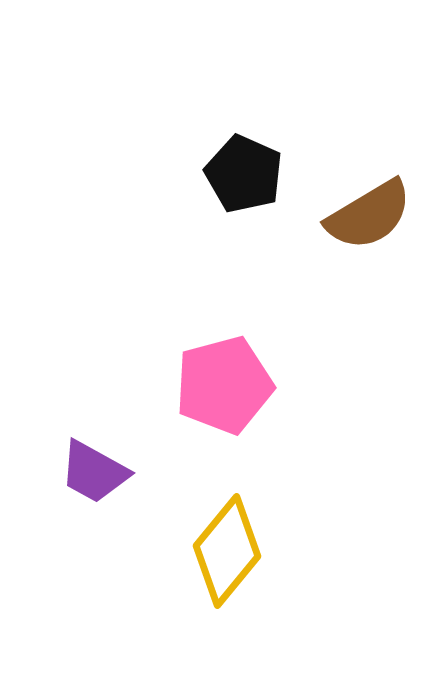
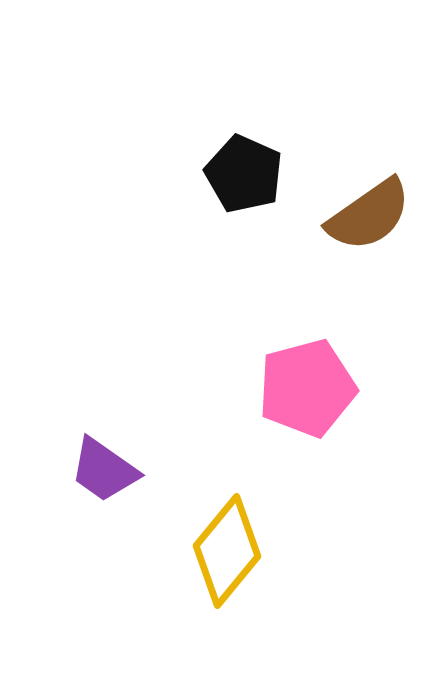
brown semicircle: rotated 4 degrees counterclockwise
pink pentagon: moved 83 px right, 3 px down
purple trapezoid: moved 10 px right, 2 px up; rotated 6 degrees clockwise
